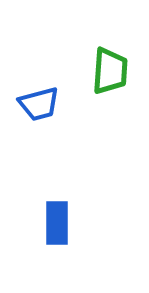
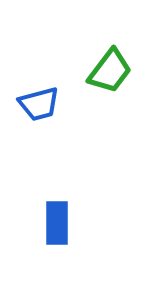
green trapezoid: rotated 33 degrees clockwise
